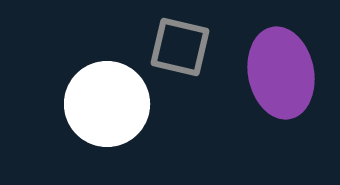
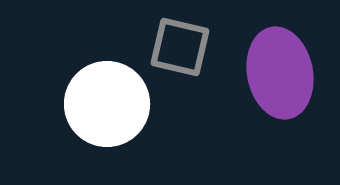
purple ellipse: moved 1 px left
